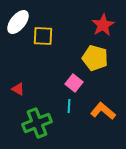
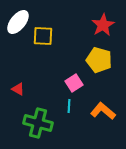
yellow pentagon: moved 4 px right, 2 px down
pink square: rotated 18 degrees clockwise
green cross: moved 1 px right; rotated 36 degrees clockwise
